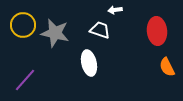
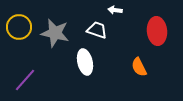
white arrow: rotated 16 degrees clockwise
yellow circle: moved 4 px left, 2 px down
white trapezoid: moved 3 px left
white ellipse: moved 4 px left, 1 px up
orange semicircle: moved 28 px left
